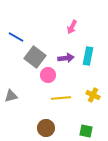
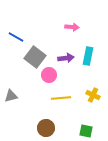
pink arrow: rotated 112 degrees counterclockwise
pink circle: moved 1 px right
